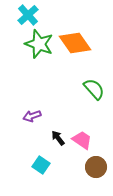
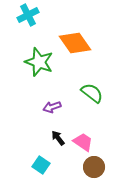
cyan cross: rotated 15 degrees clockwise
green star: moved 18 px down
green semicircle: moved 2 px left, 4 px down; rotated 10 degrees counterclockwise
purple arrow: moved 20 px right, 9 px up
pink trapezoid: moved 1 px right, 2 px down
brown circle: moved 2 px left
